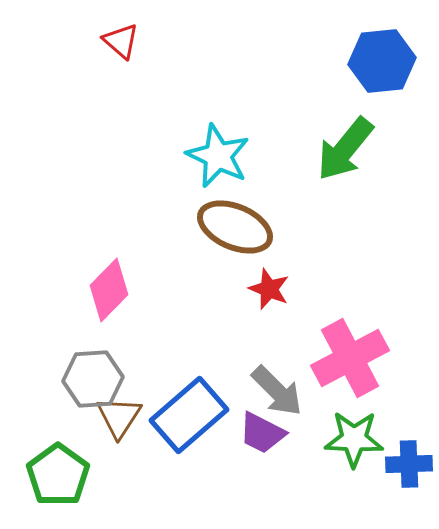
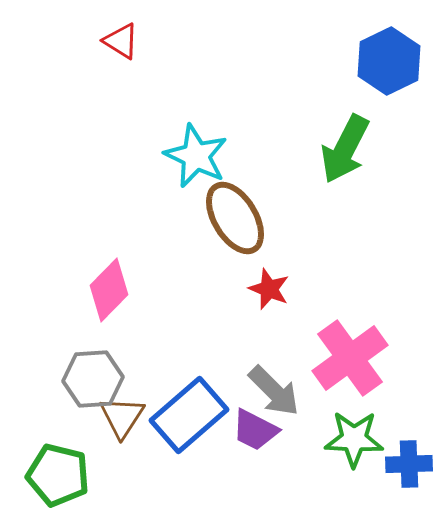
red triangle: rotated 9 degrees counterclockwise
blue hexagon: moved 7 px right; rotated 20 degrees counterclockwise
green arrow: rotated 12 degrees counterclockwise
cyan star: moved 22 px left
brown ellipse: moved 9 px up; rotated 36 degrees clockwise
pink cross: rotated 8 degrees counterclockwise
gray arrow: moved 3 px left
brown triangle: moved 3 px right
purple trapezoid: moved 7 px left, 3 px up
green pentagon: rotated 22 degrees counterclockwise
